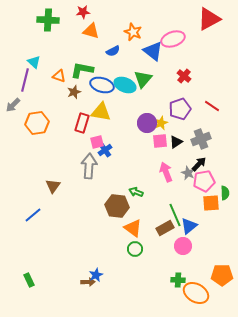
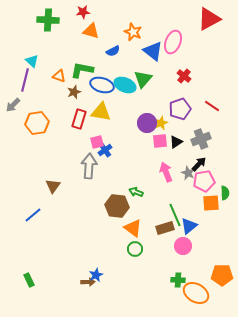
pink ellipse at (173, 39): moved 3 px down; rotated 50 degrees counterclockwise
cyan triangle at (34, 62): moved 2 px left, 1 px up
red rectangle at (82, 123): moved 3 px left, 4 px up
brown rectangle at (165, 228): rotated 12 degrees clockwise
